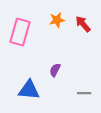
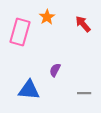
orange star: moved 10 px left, 3 px up; rotated 21 degrees counterclockwise
